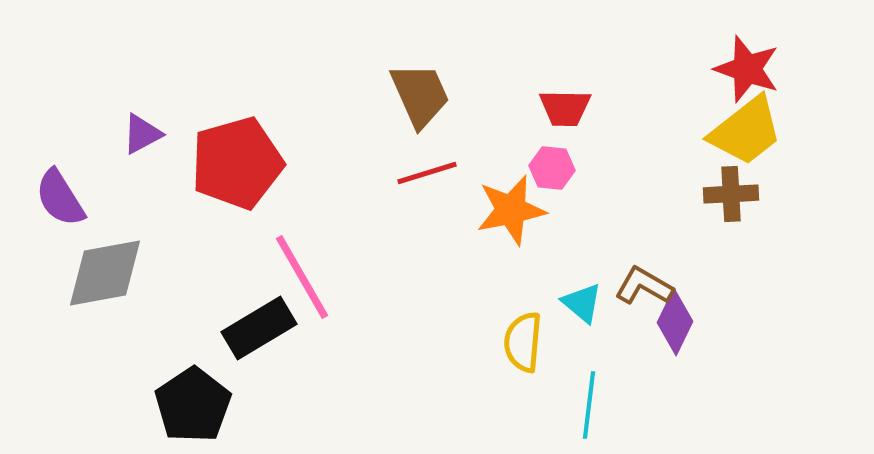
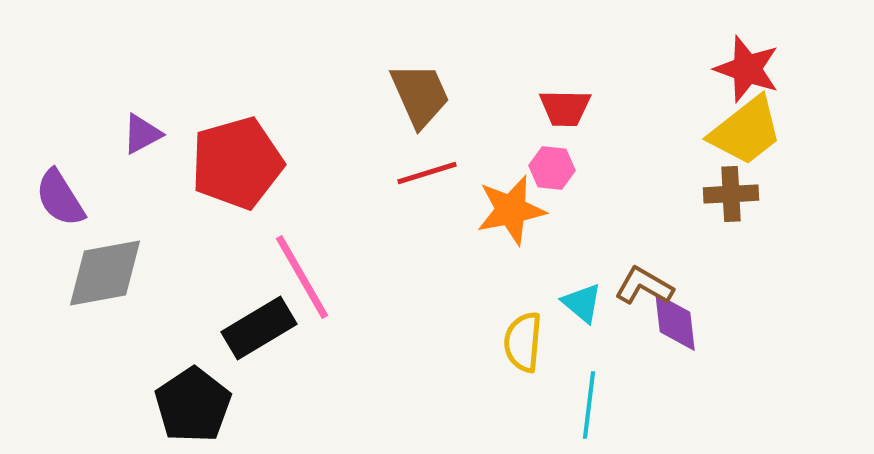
purple diamond: rotated 32 degrees counterclockwise
